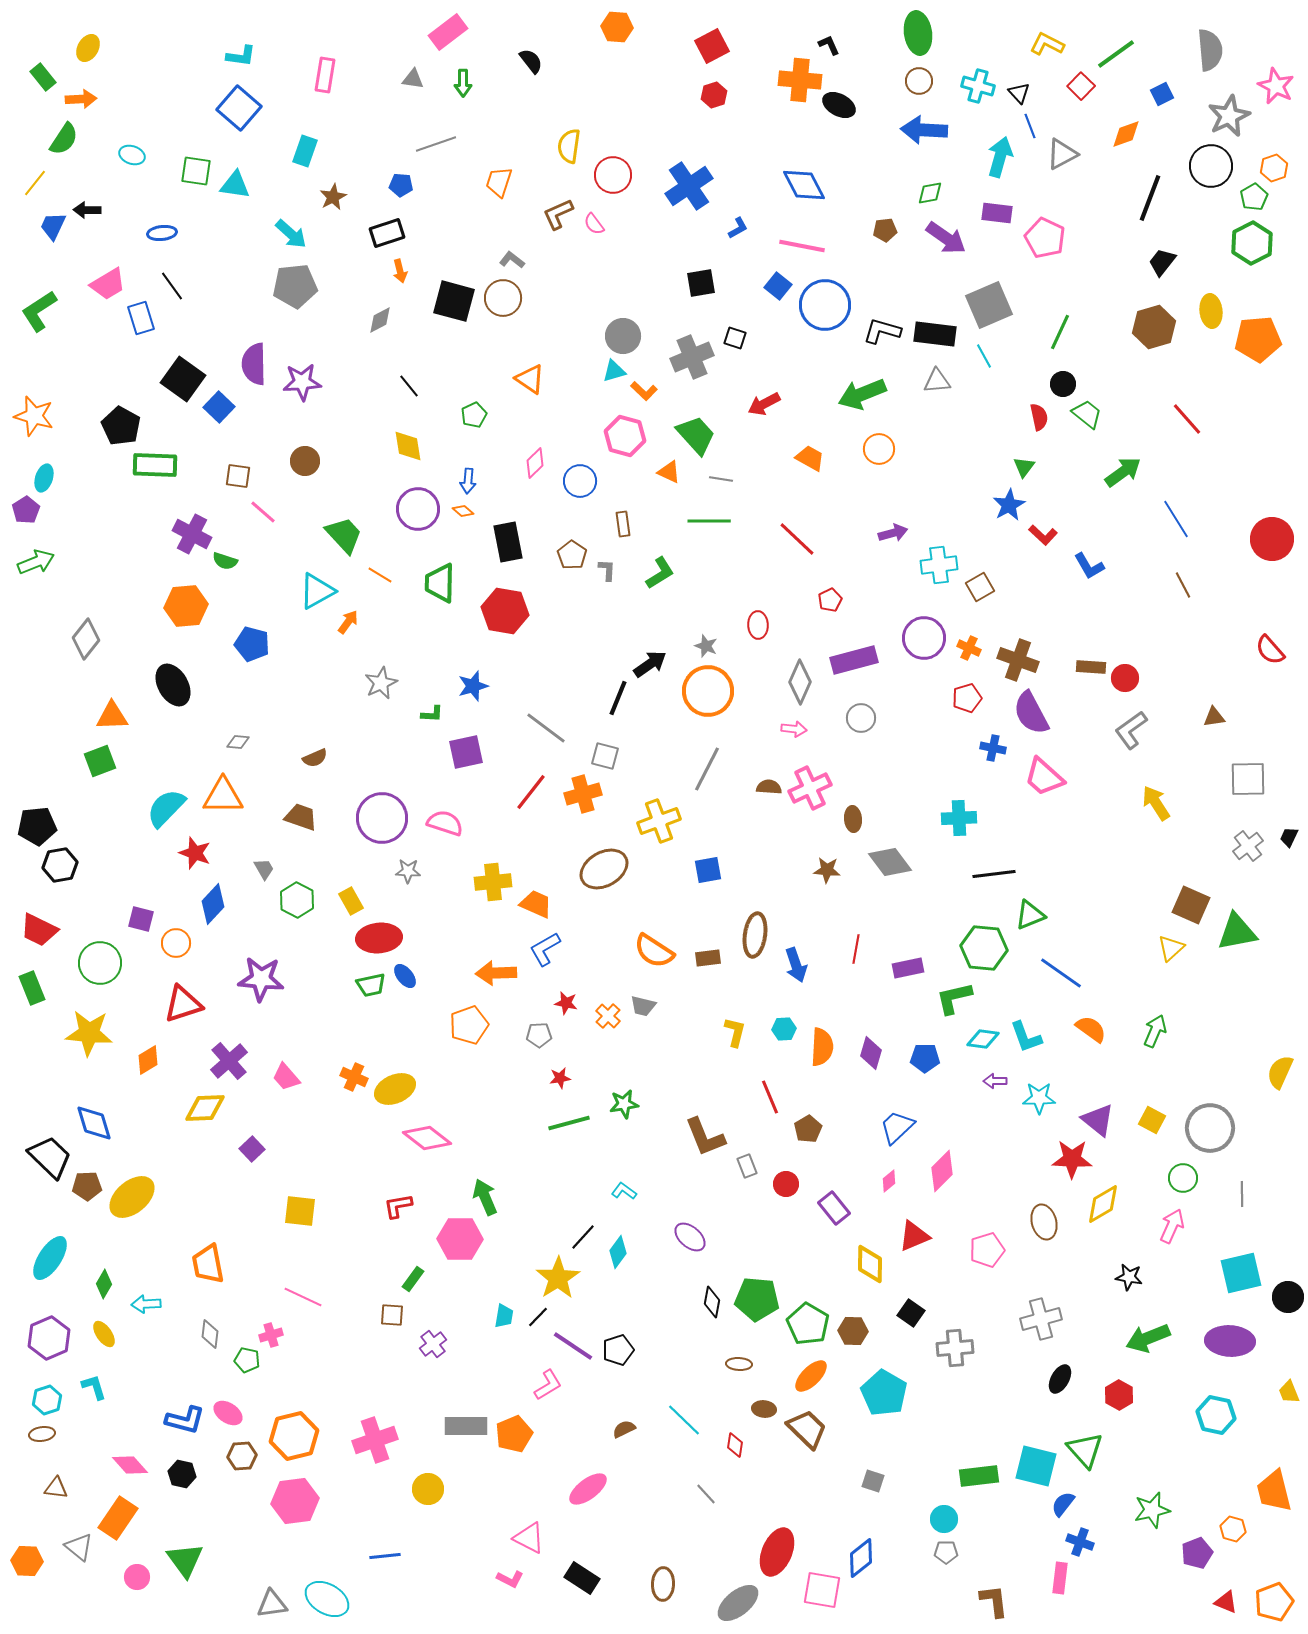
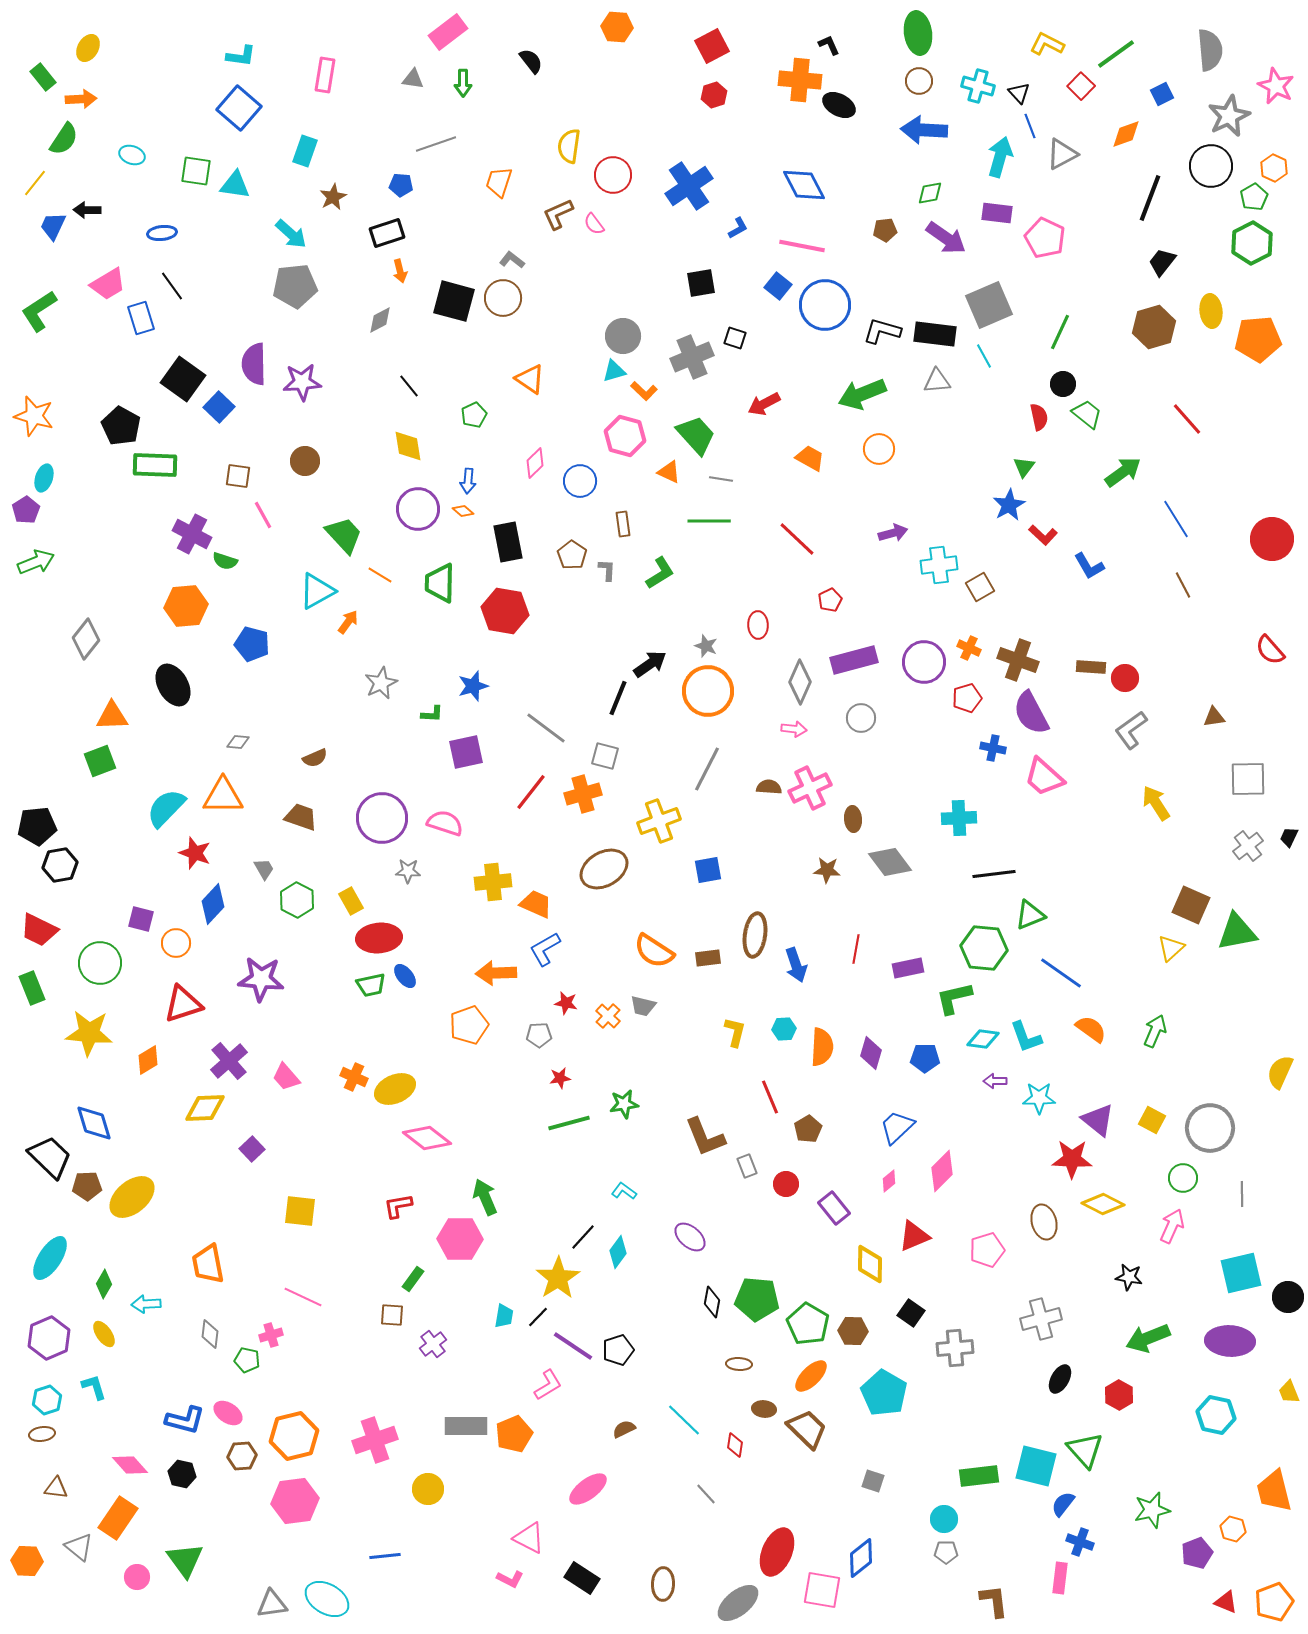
orange hexagon at (1274, 168): rotated 16 degrees counterclockwise
pink line at (263, 512): moved 3 px down; rotated 20 degrees clockwise
purple circle at (924, 638): moved 24 px down
yellow diamond at (1103, 1204): rotated 57 degrees clockwise
